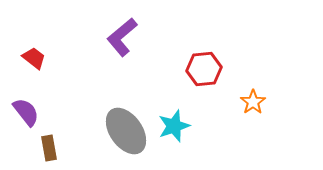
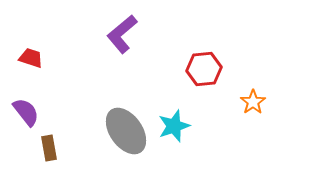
purple L-shape: moved 3 px up
red trapezoid: moved 3 px left; rotated 20 degrees counterclockwise
